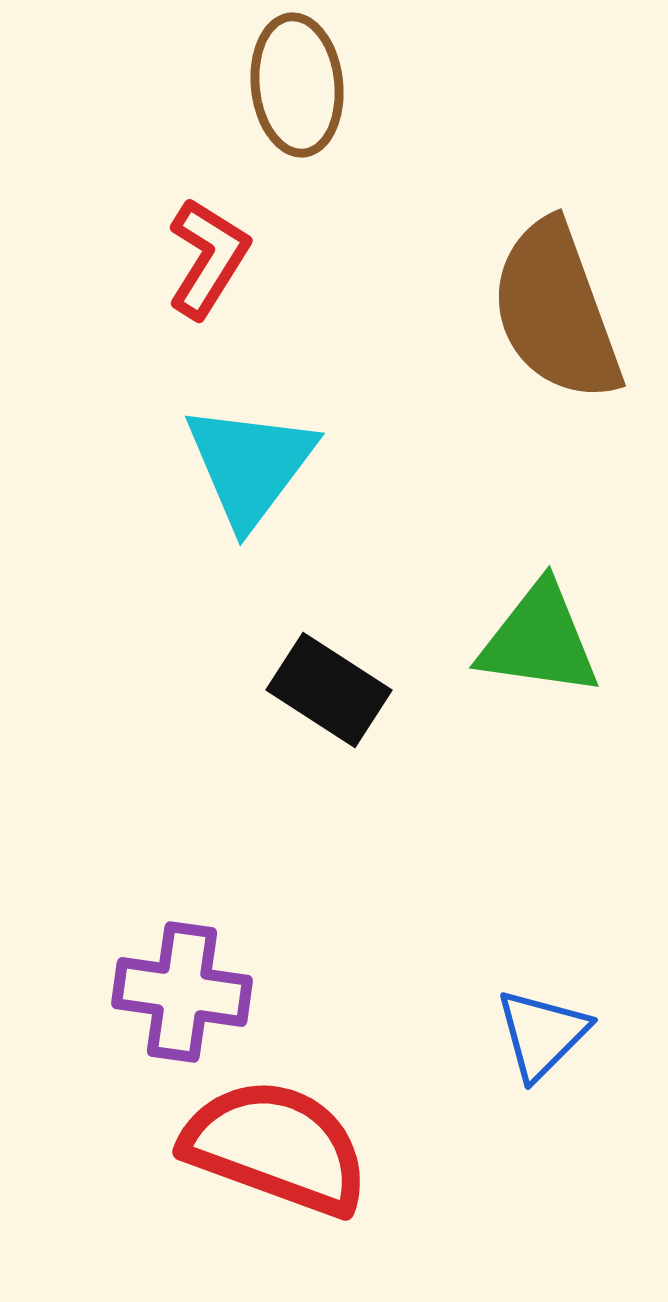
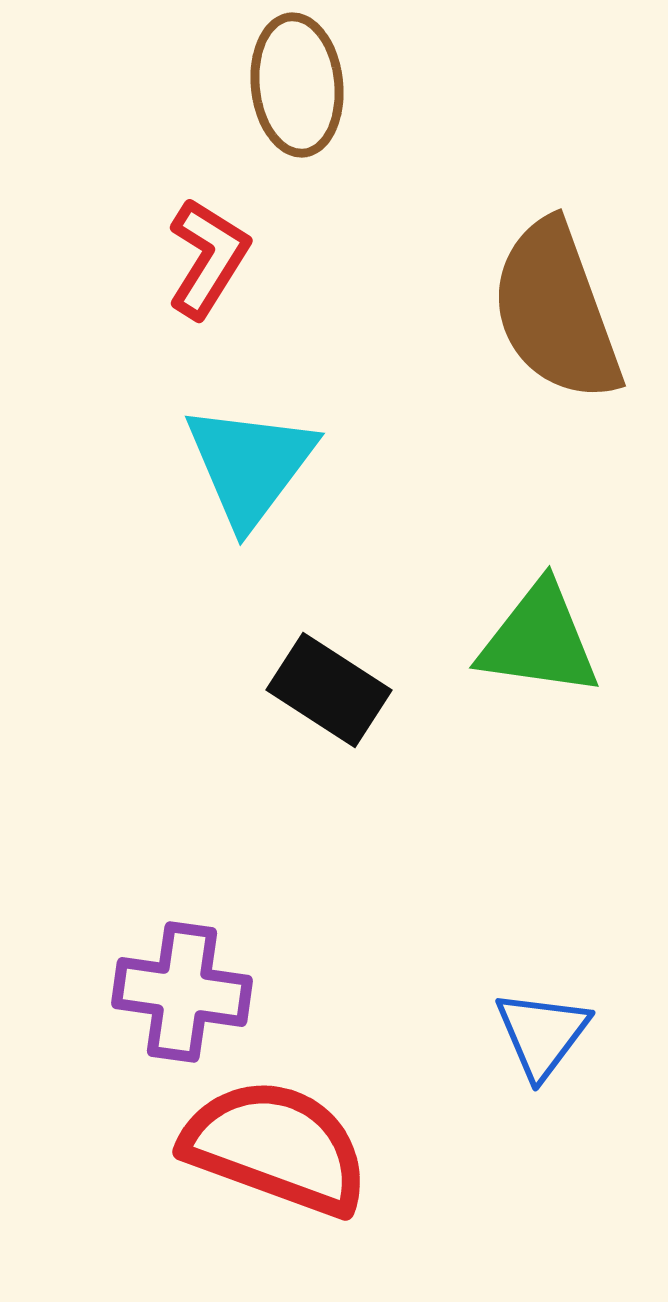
blue triangle: rotated 8 degrees counterclockwise
